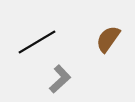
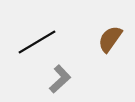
brown semicircle: moved 2 px right
